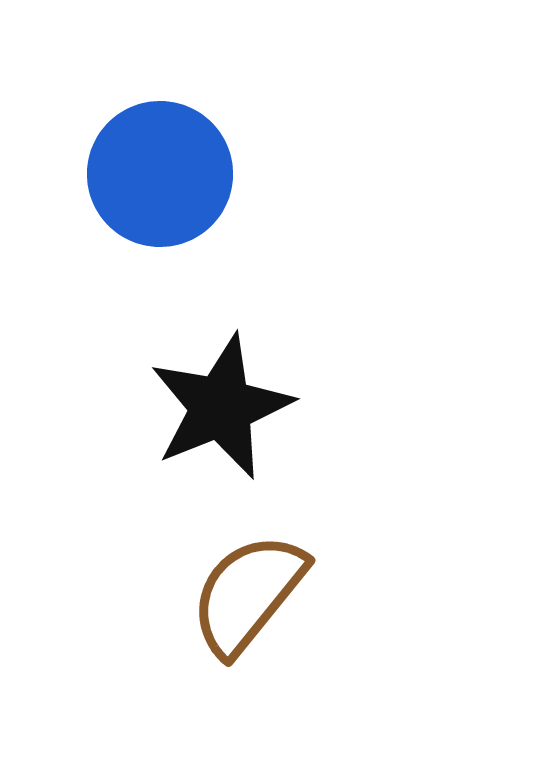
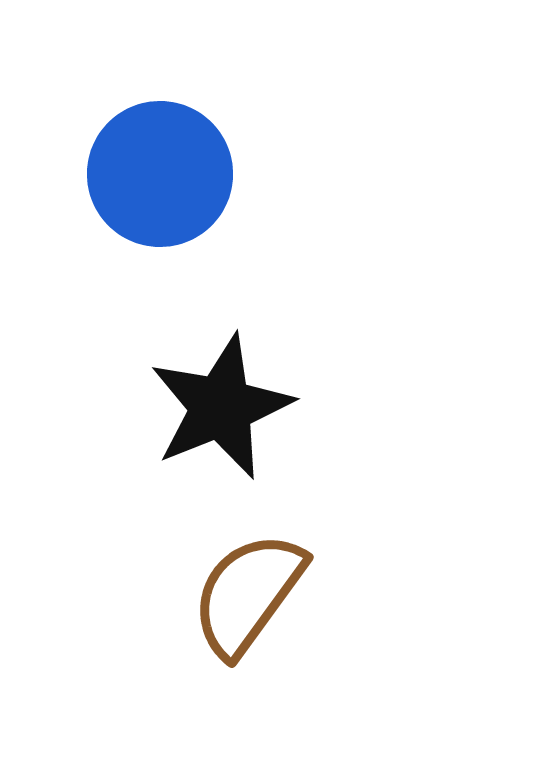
brown semicircle: rotated 3 degrees counterclockwise
